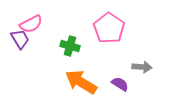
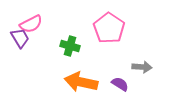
purple trapezoid: moved 1 px up
orange arrow: rotated 20 degrees counterclockwise
